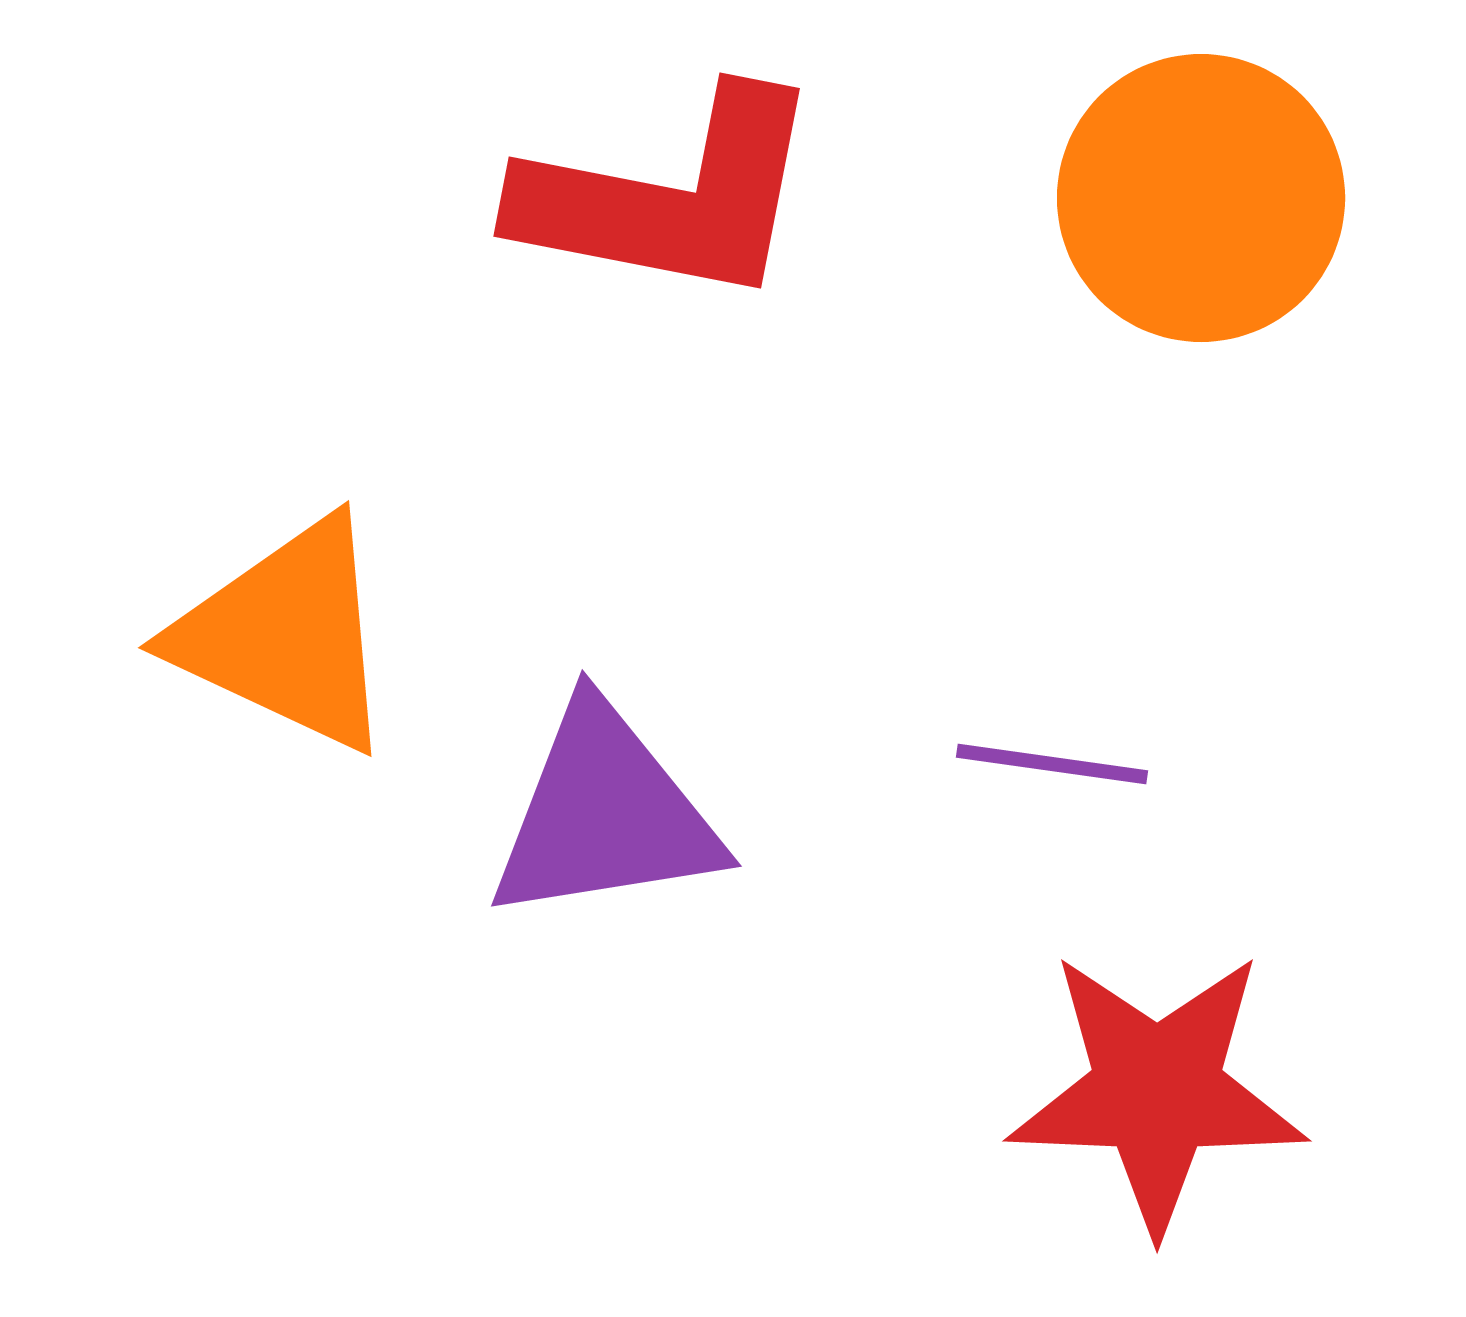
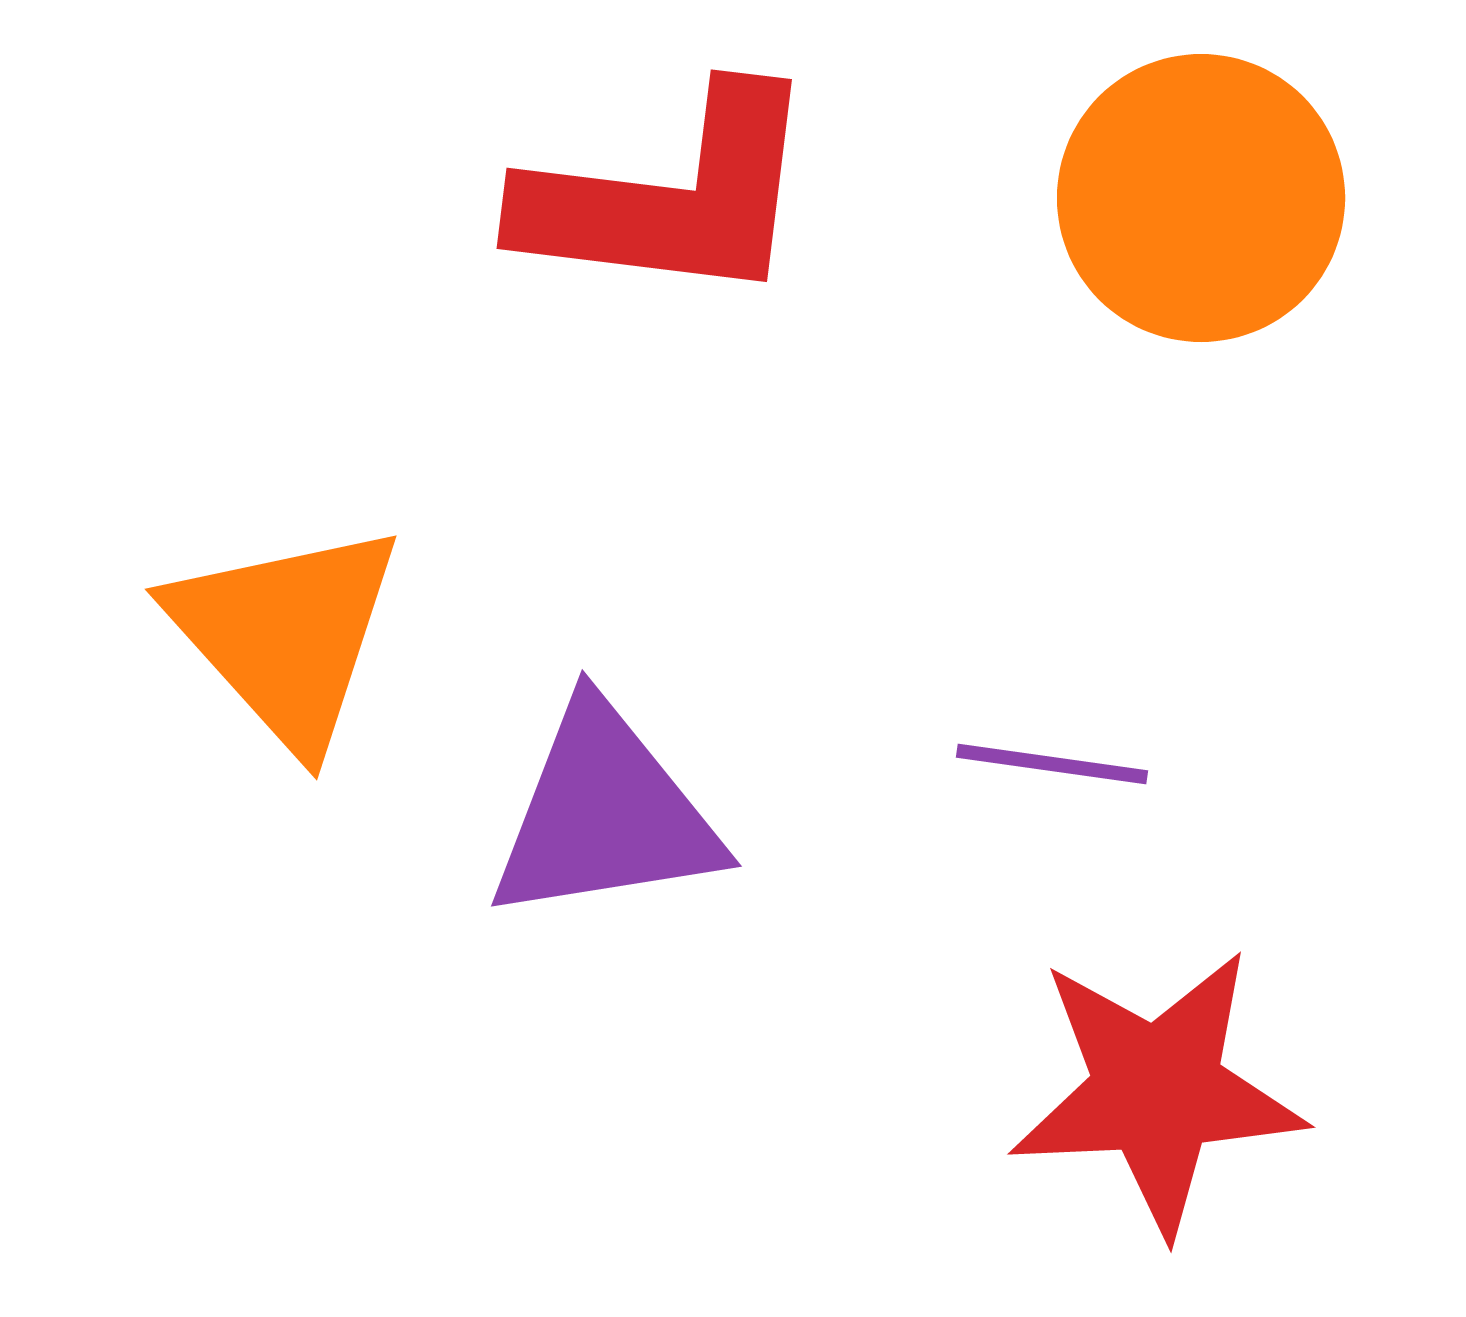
red L-shape: rotated 4 degrees counterclockwise
orange triangle: rotated 23 degrees clockwise
red star: rotated 5 degrees counterclockwise
